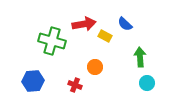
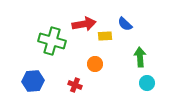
yellow rectangle: rotated 32 degrees counterclockwise
orange circle: moved 3 px up
